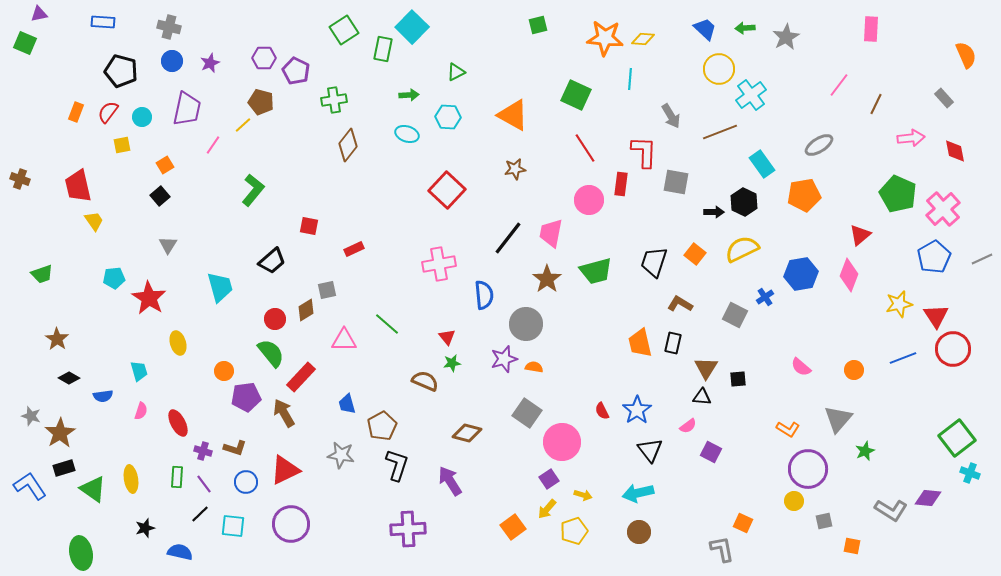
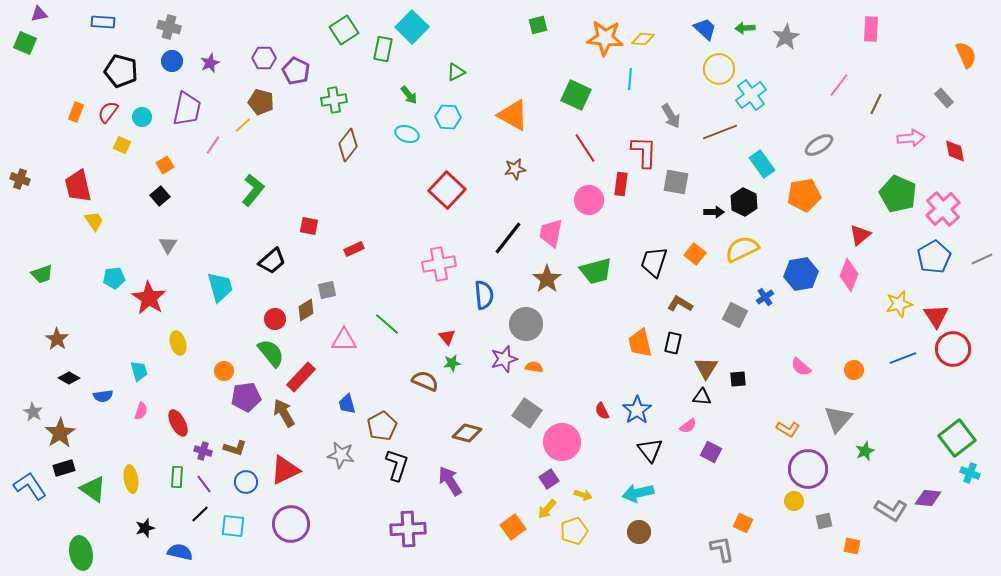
green arrow at (409, 95): rotated 54 degrees clockwise
yellow square at (122, 145): rotated 36 degrees clockwise
gray star at (31, 416): moved 2 px right, 4 px up; rotated 12 degrees clockwise
